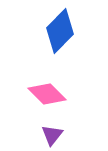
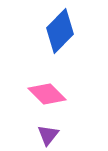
purple triangle: moved 4 px left
